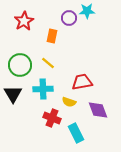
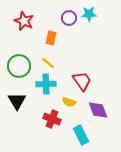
cyan star: moved 2 px right, 3 px down
red star: rotated 18 degrees counterclockwise
orange rectangle: moved 1 px left, 2 px down
green circle: moved 1 px left, 1 px down
red trapezoid: moved 1 px up; rotated 65 degrees clockwise
cyan cross: moved 3 px right, 5 px up
black triangle: moved 4 px right, 7 px down
red cross: moved 1 px down
cyan rectangle: moved 5 px right, 2 px down
